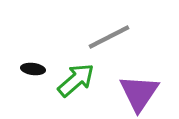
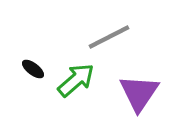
black ellipse: rotated 30 degrees clockwise
